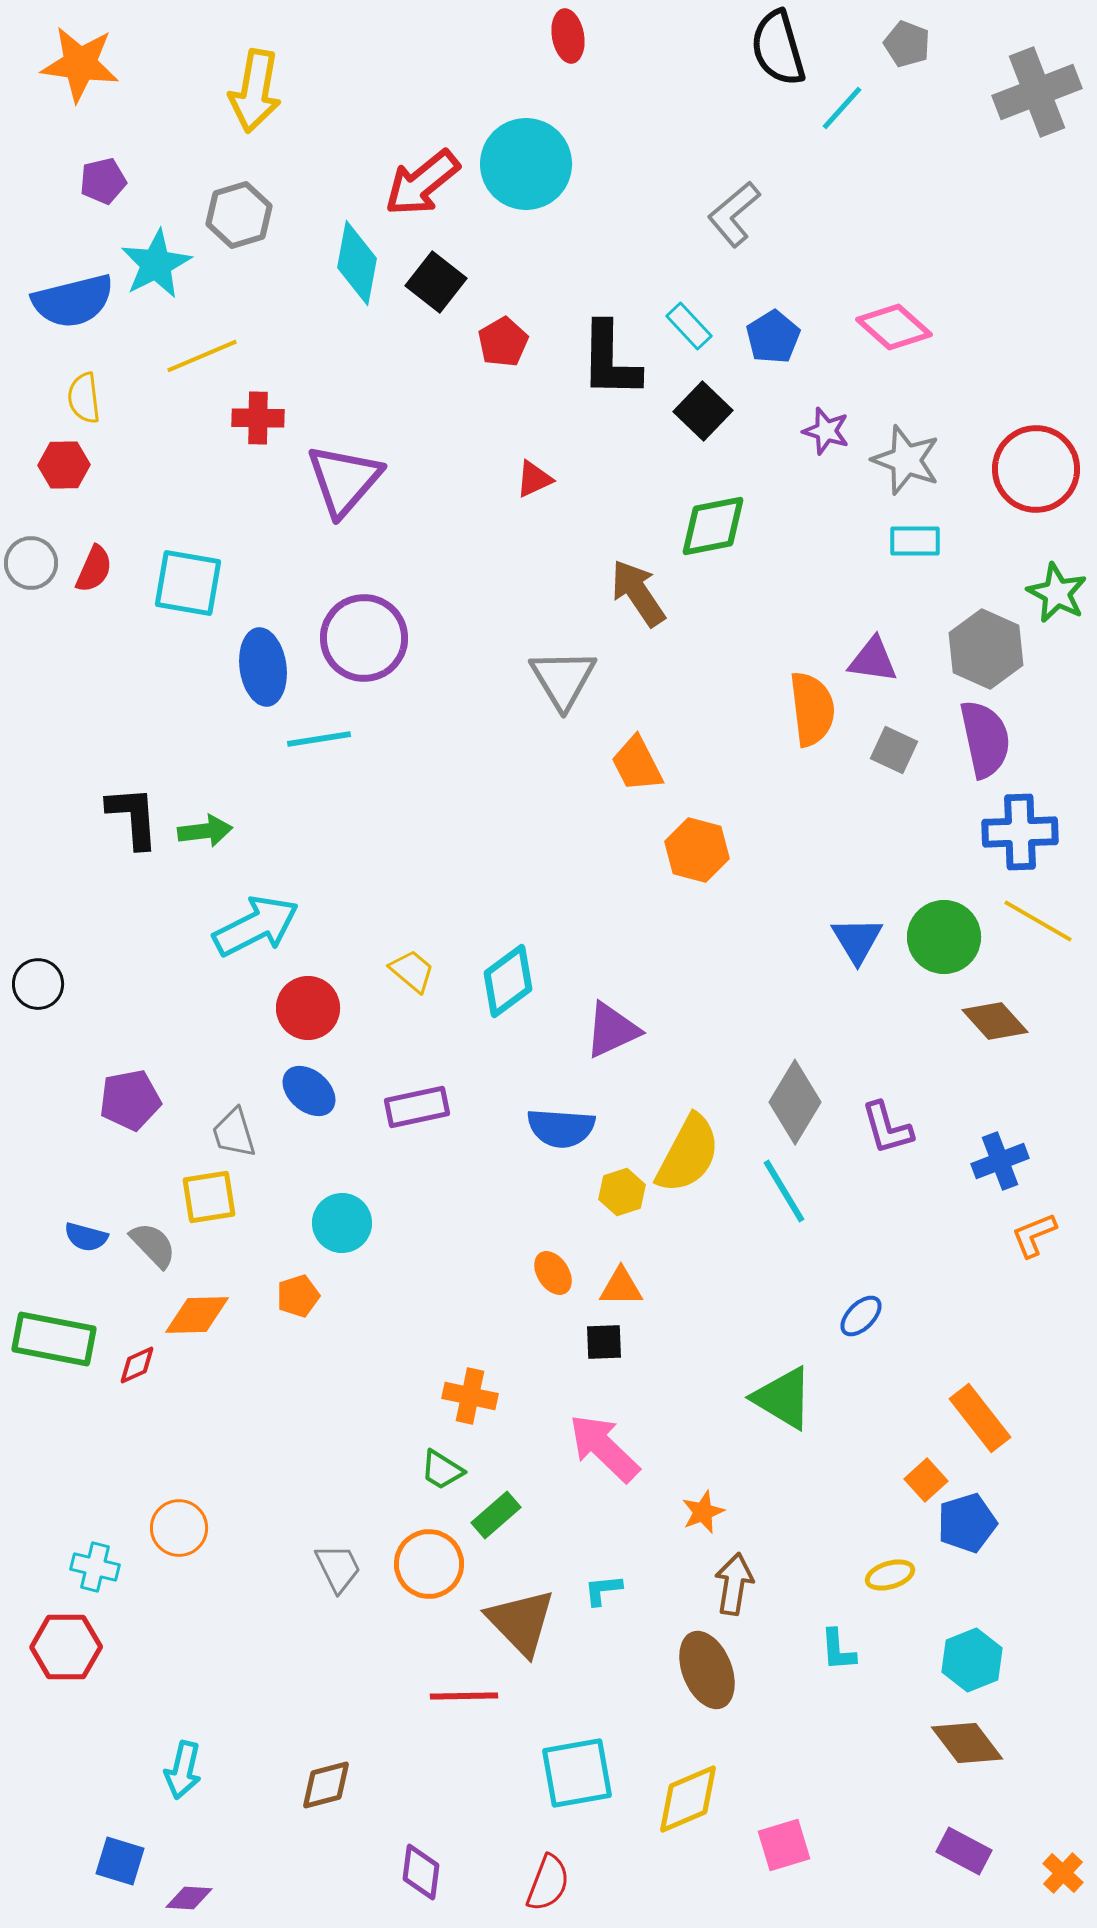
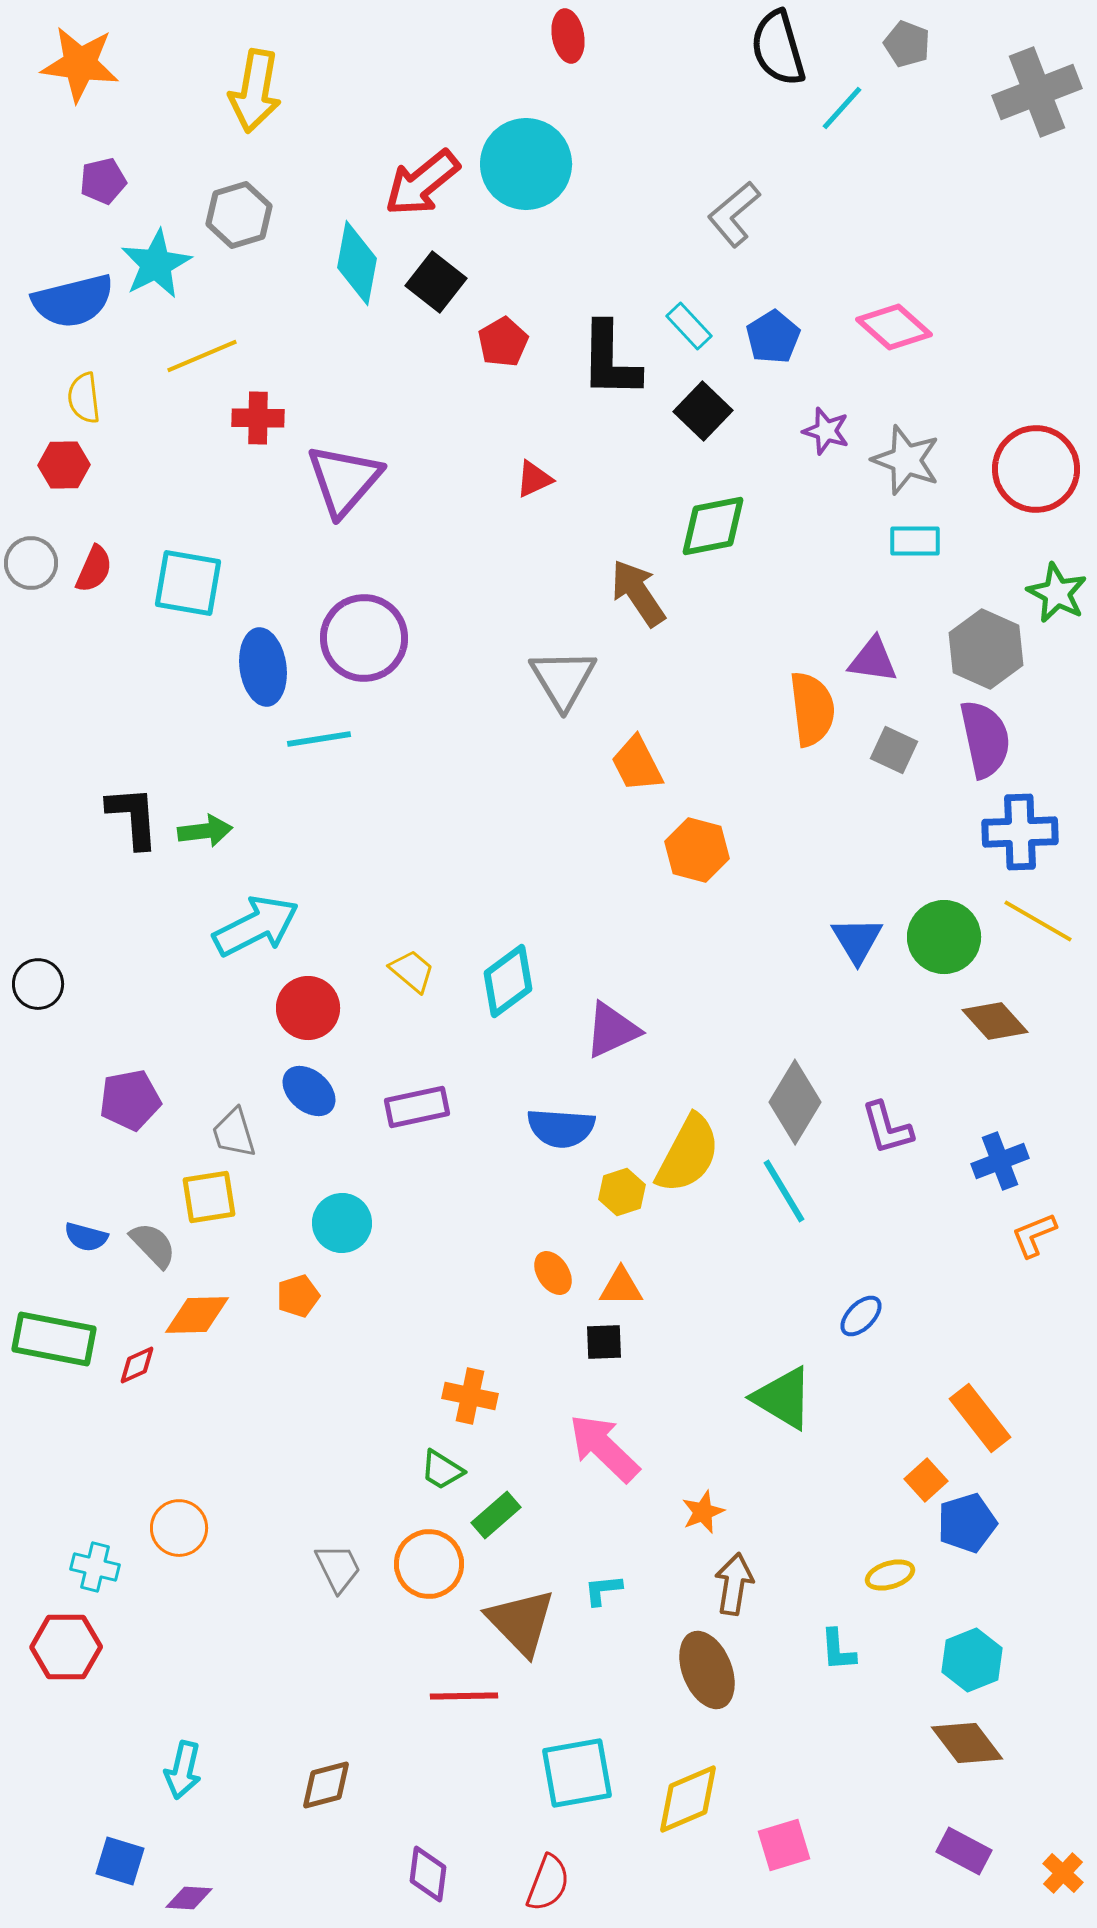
purple diamond at (421, 1872): moved 7 px right, 2 px down
